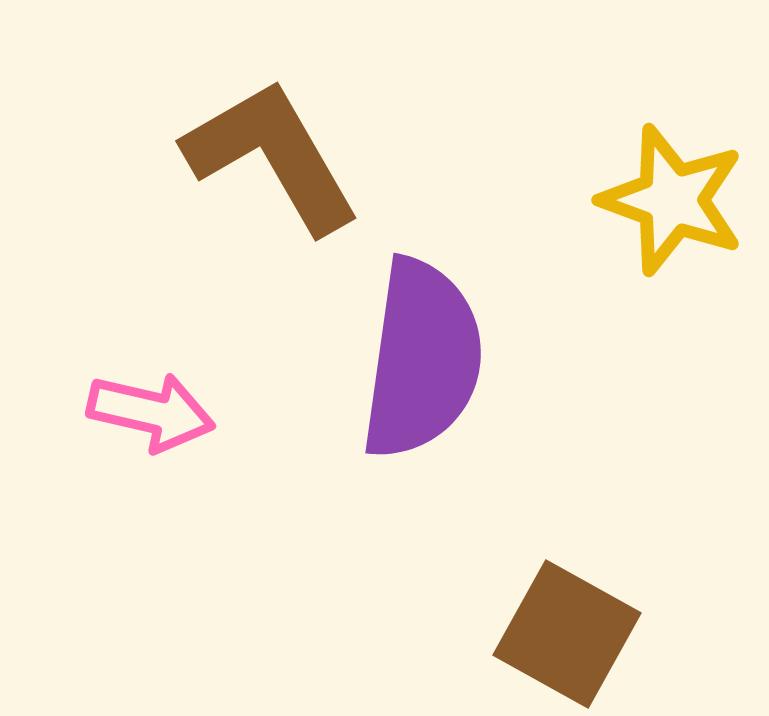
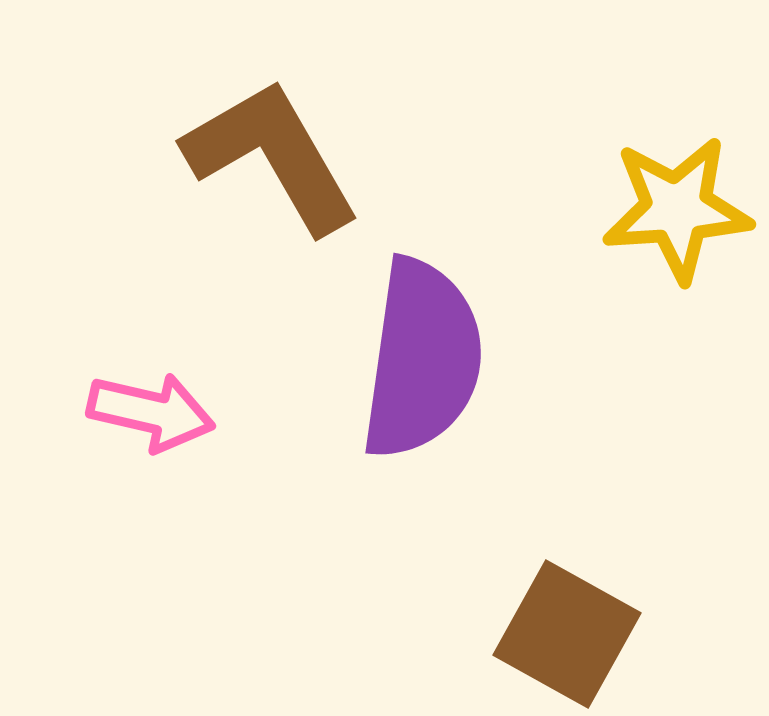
yellow star: moved 5 px right, 9 px down; rotated 24 degrees counterclockwise
